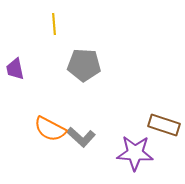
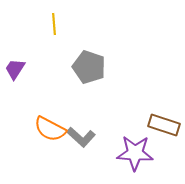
gray pentagon: moved 5 px right, 2 px down; rotated 16 degrees clockwise
purple trapezoid: rotated 45 degrees clockwise
